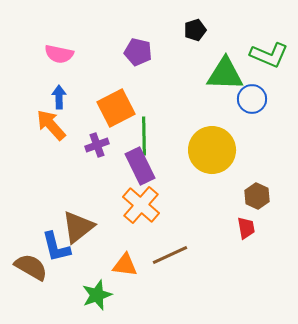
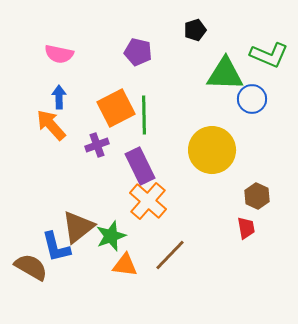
green line: moved 21 px up
orange cross: moved 7 px right, 4 px up
brown line: rotated 21 degrees counterclockwise
green star: moved 14 px right, 59 px up
